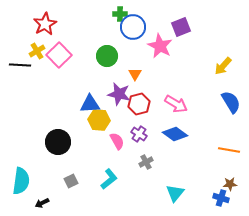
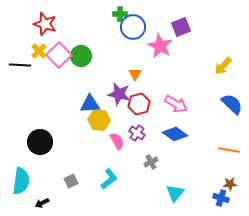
red star: rotated 25 degrees counterclockwise
yellow cross: moved 2 px right; rotated 14 degrees counterclockwise
green circle: moved 26 px left
blue semicircle: moved 1 px right, 2 px down; rotated 15 degrees counterclockwise
purple cross: moved 2 px left, 1 px up
black circle: moved 18 px left
gray cross: moved 5 px right
